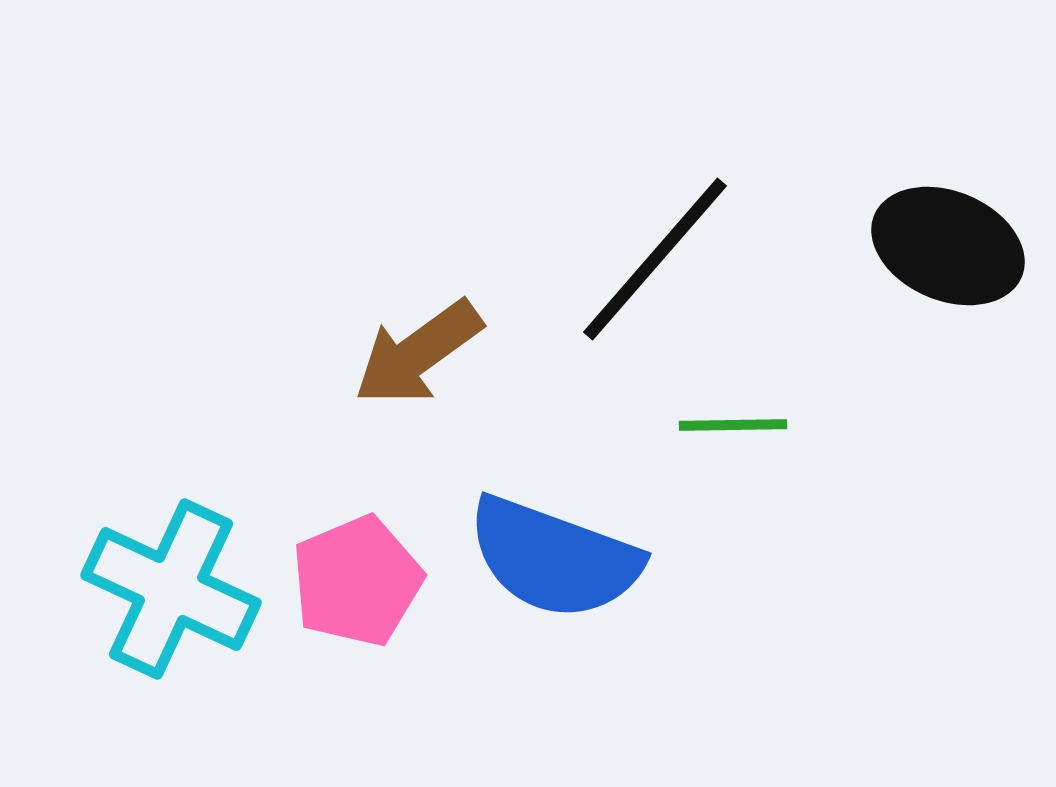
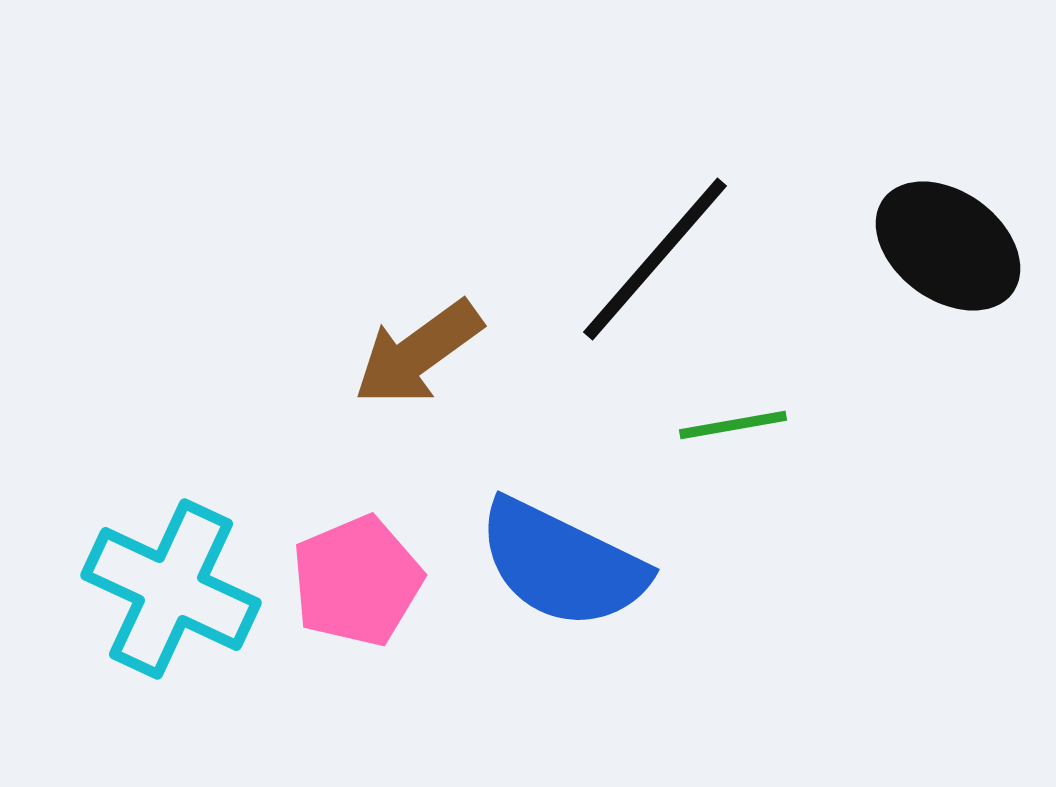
black ellipse: rotated 13 degrees clockwise
green line: rotated 9 degrees counterclockwise
blue semicircle: moved 8 px right, 6 px down; rotated 6 degrees clockwise
